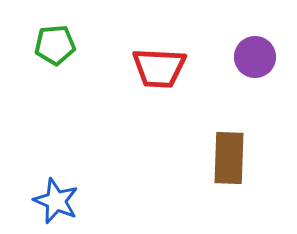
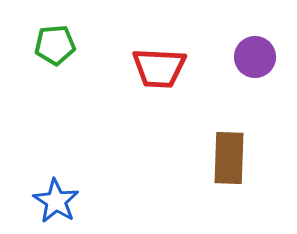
blue star: rotated 9 degrees clockwise
